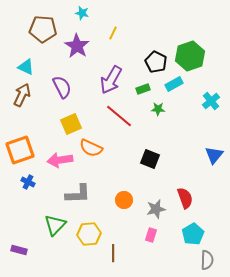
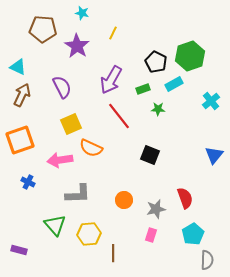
cyan triangle: moved 8 px left
red line: rotated 12 degrees clockwise
orange square: moved 10 px up
black square: moved 4 px up
green triangle: rotated 25 degrees counterclockwise
